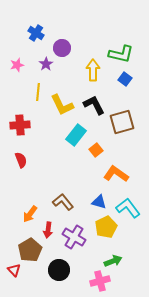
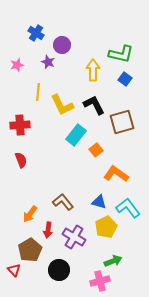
purple circle: moved 3 px up
purple star: moved 2 px right, 2 px up; rotated 16 degrees counterclockwise
